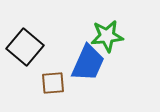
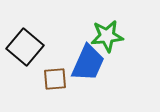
brown square: moved 2 px right, 4 px up
